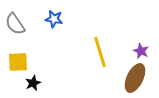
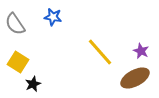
blue star: moved 1 px left, 2 px up
yellow line: rotated 24 degrees counterclockwise
yellow square: rotated 35 degrees clockwise
brown ellipse: rotated 36 degrees clockwise
black star: moved 1 px down
